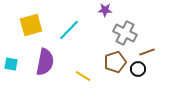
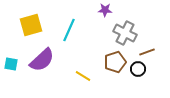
cyan line: rotated 20 degrees counterclockwise
purple semicircle: moved 3 px left, 2 px up; rotated 36 degrees clockwise
